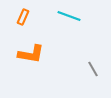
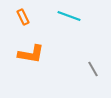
orange rectangle: rotated 49 degrees counterclockwise
